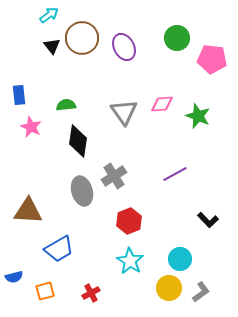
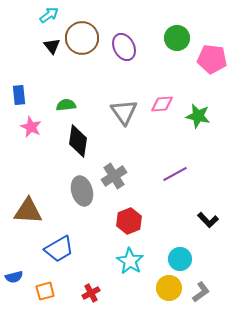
green star: rotated 10 degrees counterclockwise
